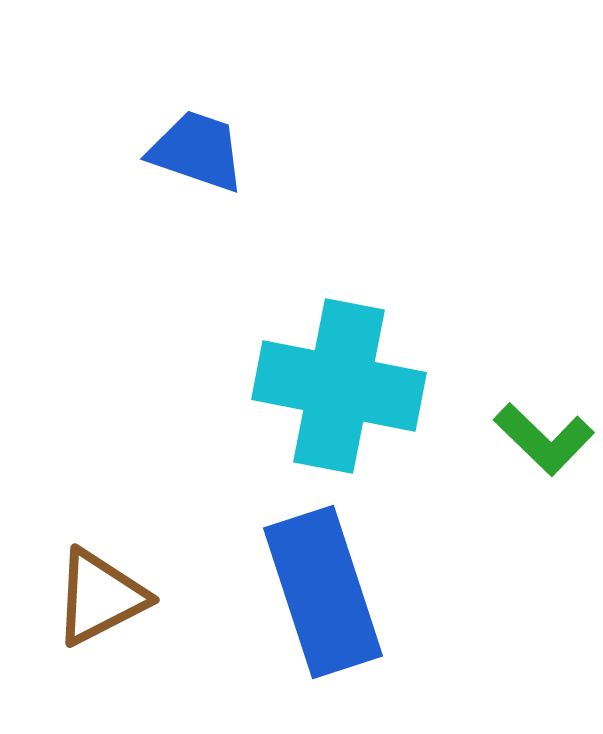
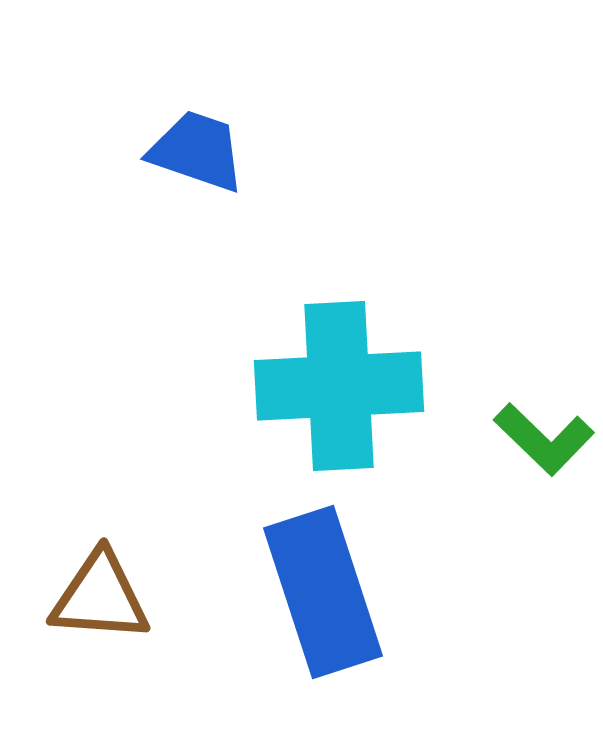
cyan cross: rotated 14 degrees counterclockwise
brown triangle: rotated 31 degrees clockwise
